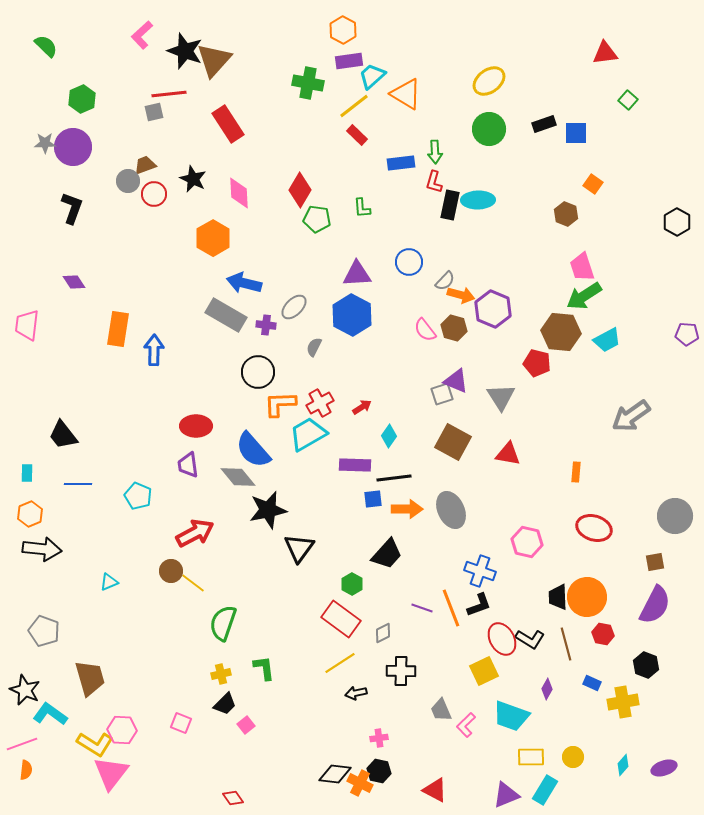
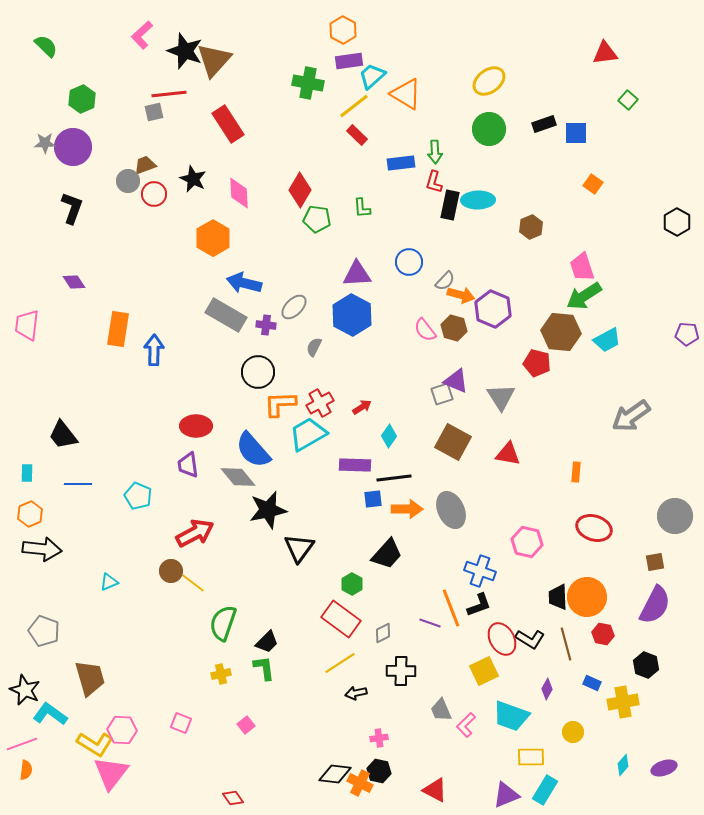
brown hexagon at (566, 214): moved 35 px left, 13 px down; rotated 15 degrees clockwise
purple line at (422, 608): moved 8 px right, 15 px down
black trapezoid at (225, 704): moved 42 px right, 62 px up
yellow circle at (573, 757): moved 25 px up
